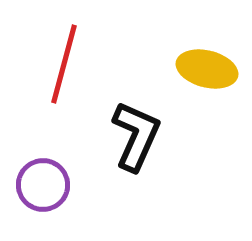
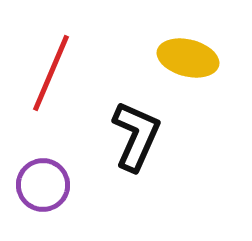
red line: moved 13 px left, 9 px down; rotated 8 degrees clockwise
yellow ellipse: moved 19 px left, 11 px up
